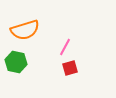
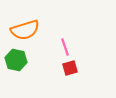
pink line: rotated 48 degrees counterclockwise
green hexagon: moved 2 px up
